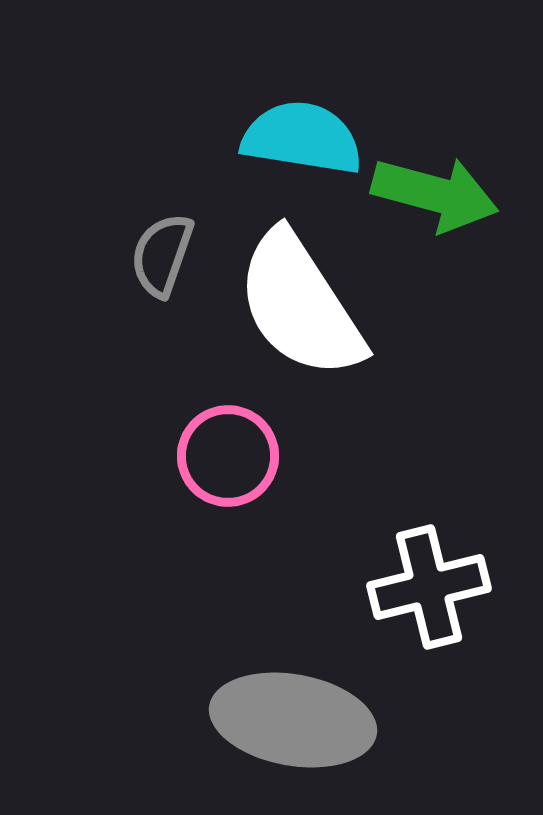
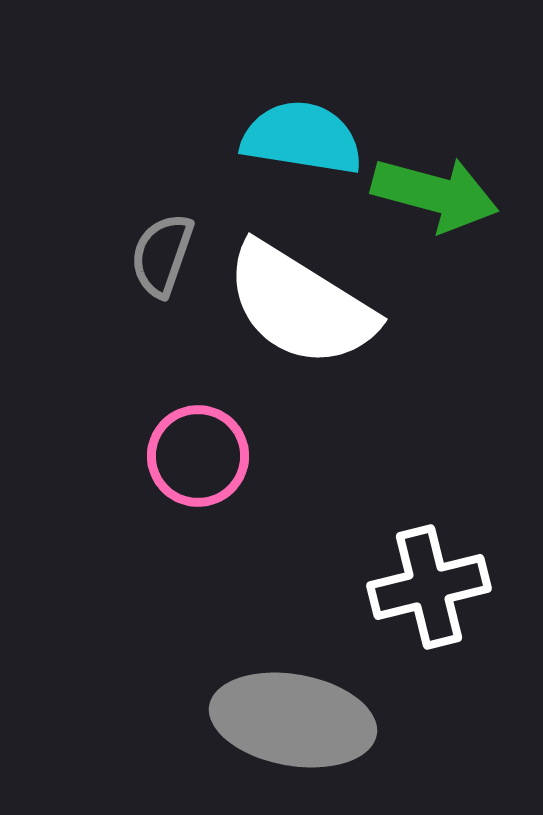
white semicircle: rotated 25 degrees counterclockwise
pink circle: moved 30 px left
